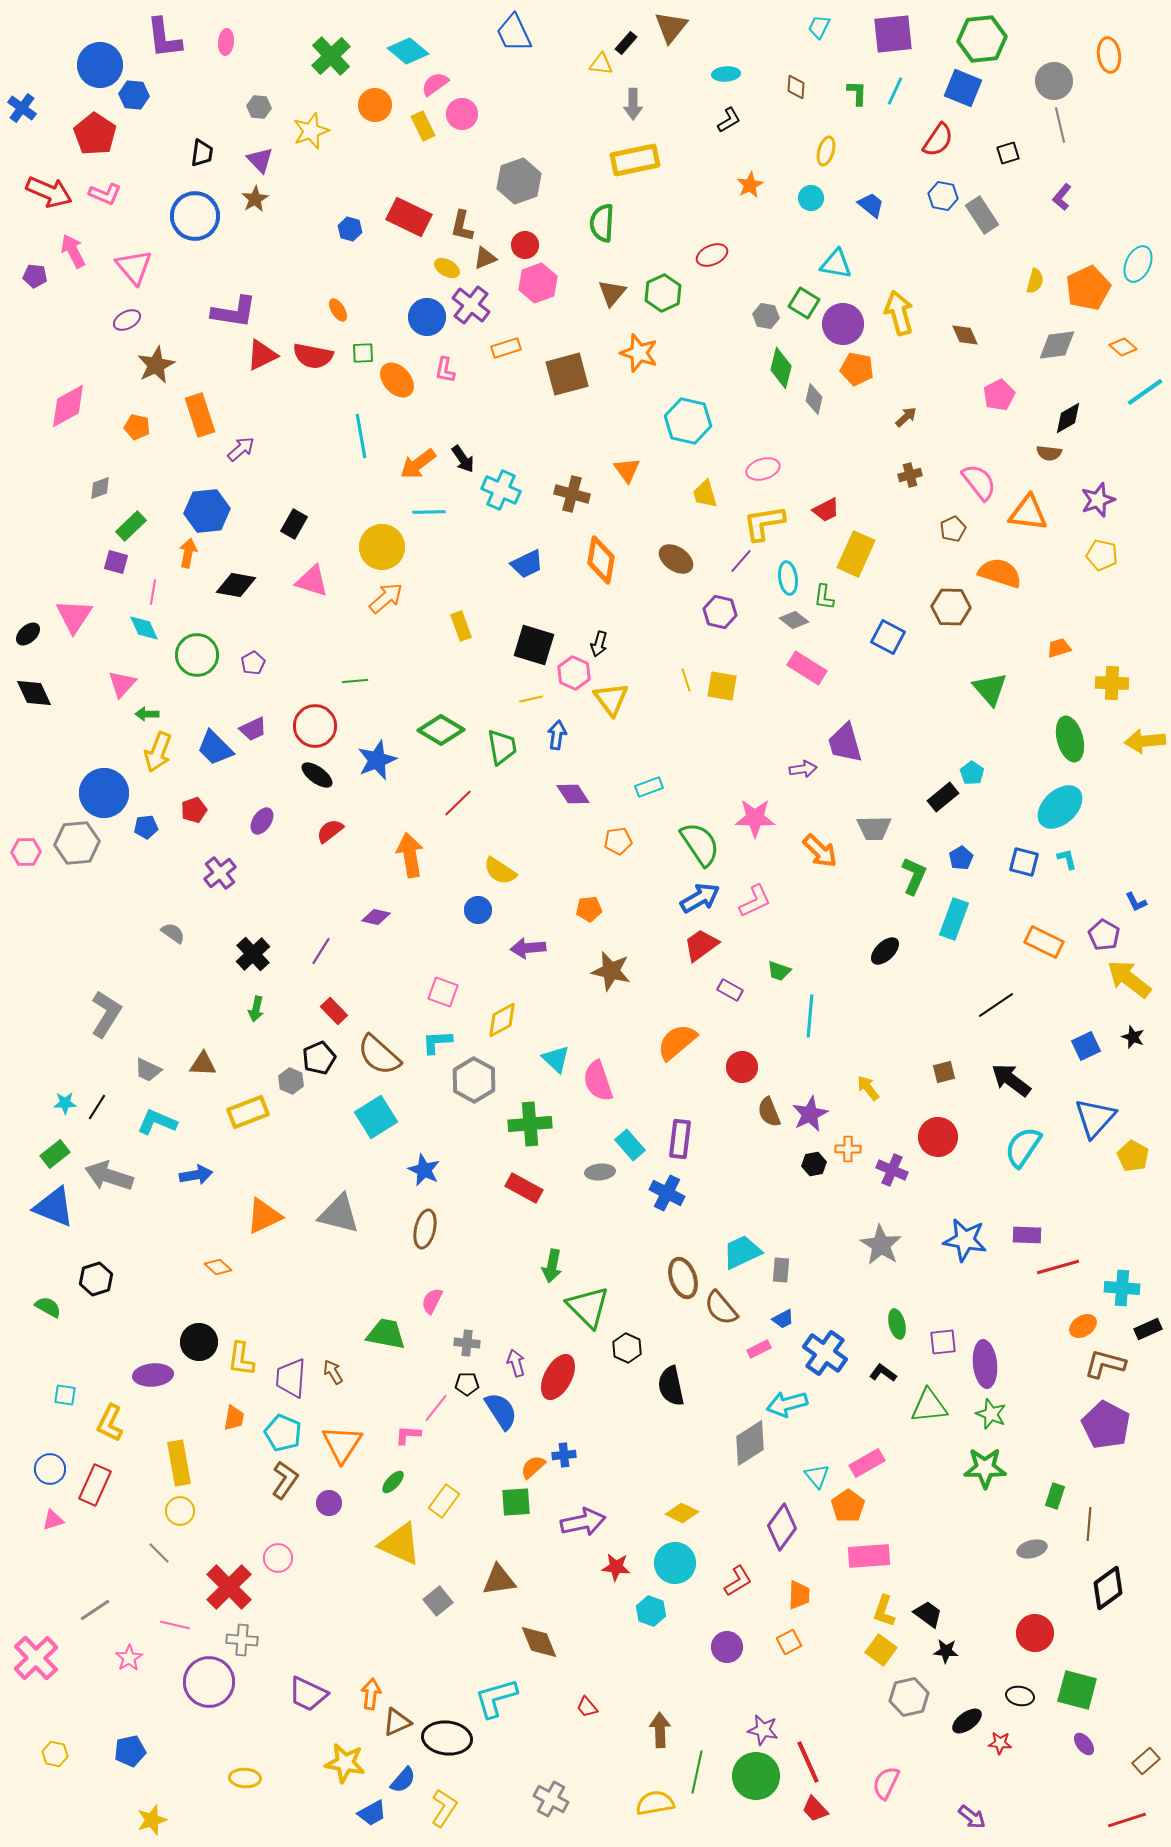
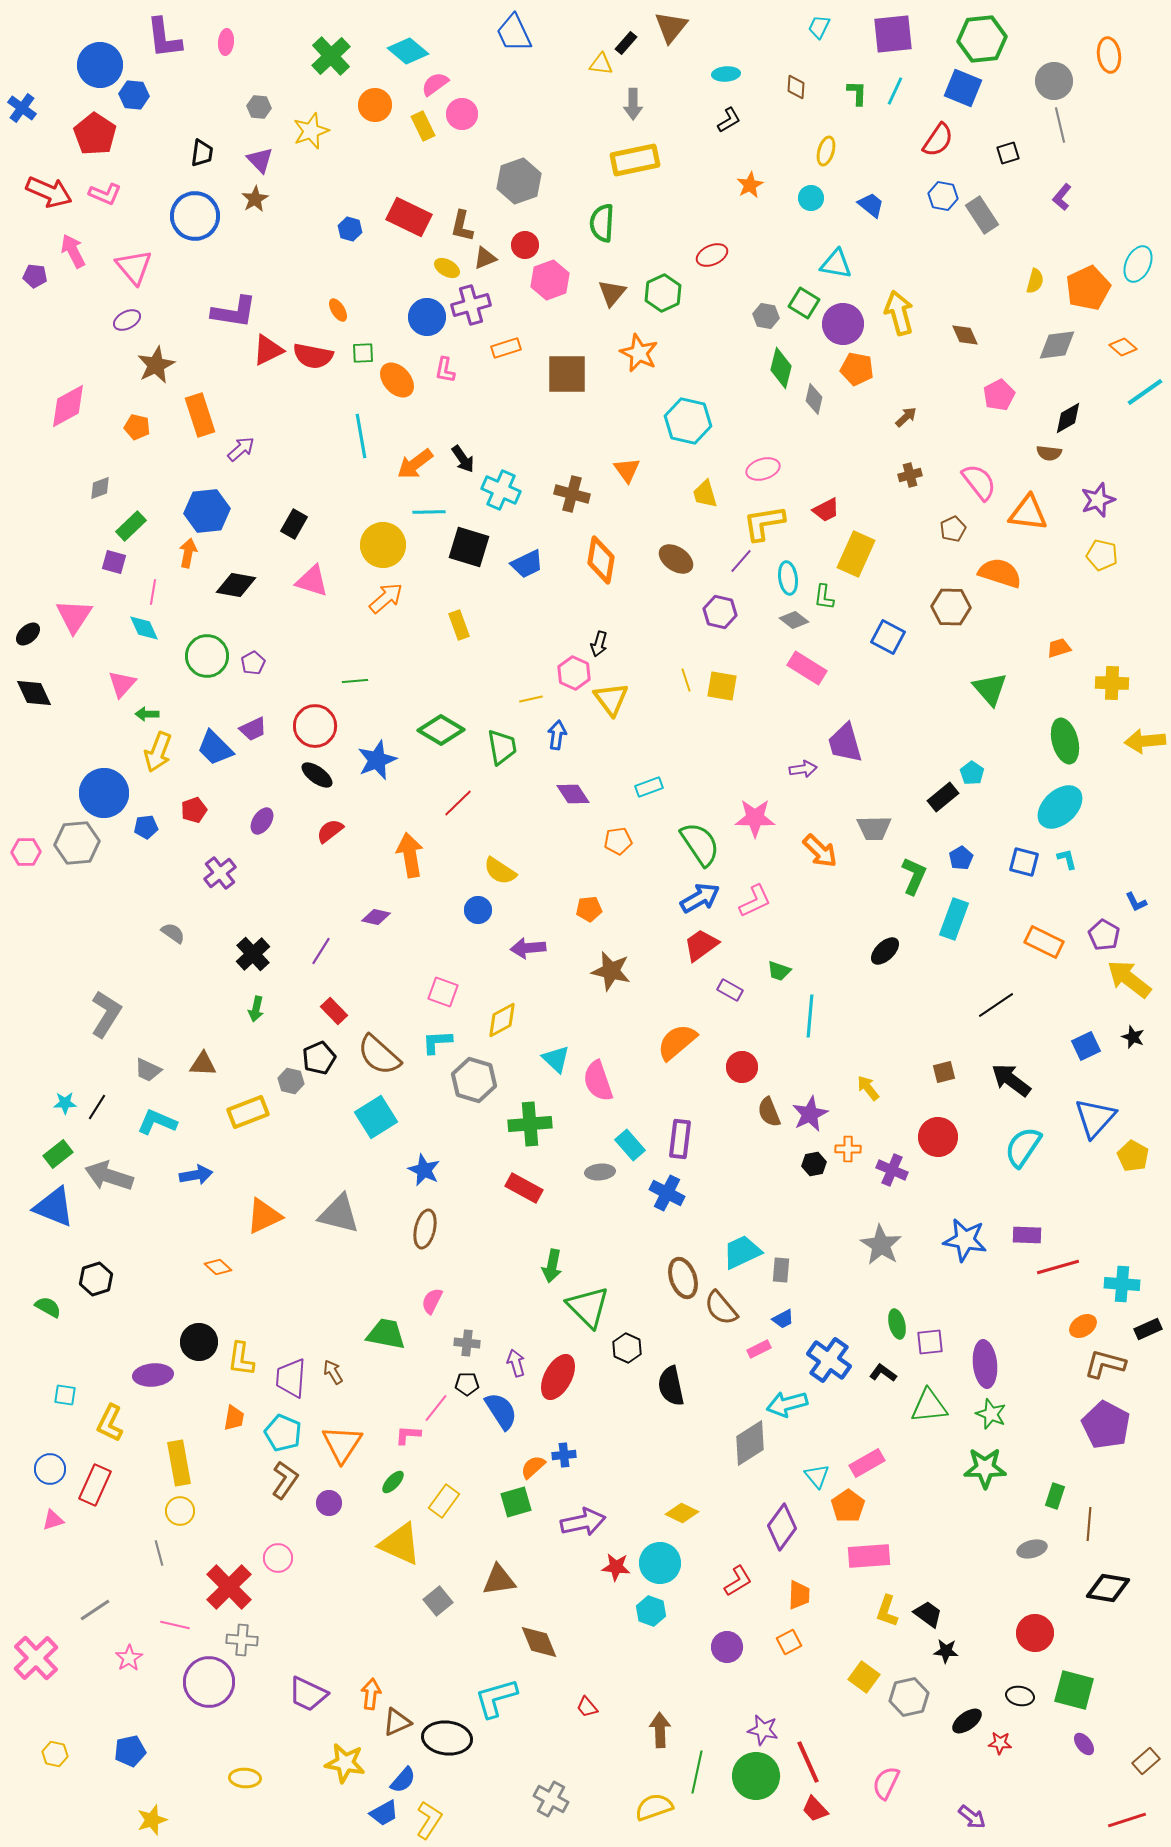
pink hexagon at (538, 283): moved 12 px right, 3 px up
purple cross at (471, 305): rotated 36 degrees clockwise
orange star at (639, 353): rotated 6 degrees clockwise
red triangle at (262, 355): moved 6 px right, 5 px up
brown square at (567, 374): rotated 15 degrees clockwise
orange arrow at (418, 464): moved 3 px left
yellow circle at (382, 547): moved 1 px right, 2 px up
purple square at (116, 562): moved 2 px left
yellow rectangle at (461, 626): moved 2 px left, 1 px up
black square at (534, 645): moved 65 px left, 98 px up
green circle at (197, 655): moved 10 px right, 1 px down
green ellipse at (1070, 739): moved 5 px left, 2 px down
gray hexagon at (474, 1080): rotated 12 degrees counterclockwise
gray hexagon at (291, 1081): rotated 10 degrees counterclockwise
green rectangle at (55, 1154): moved 3 px right
cyan cross at (1122, 1288): moved 4 px up
purple square at (943, 1342): moved 13 px left
blue cross at (825, 1353): moved 4 px right, 7 px down
green square at (516, 1502): rotated 12 degrees counterclockwise
gray line at (159, 1553): rotated 30 degrees clockwise
cyan circle at (675, 1563): moved 15 px left
black diamond at (1108, 1588): rotated 45 degrees clockwise
yellow L-shape at (884, 1611): moved 3 px right
yellow square at (881, 1650): moved 17 px left, 27 px down
green square at (1077, 1690): moved 3 px left
yellow semicircle at (655, 1803): moved 1 px left, 4 px down; rotated 9 degrees counterclockwise
yellow L-shape at (444, 1808): moved 15 px left, 12 px down
blue trapezoid at (372, 1813): moved 12 px right
